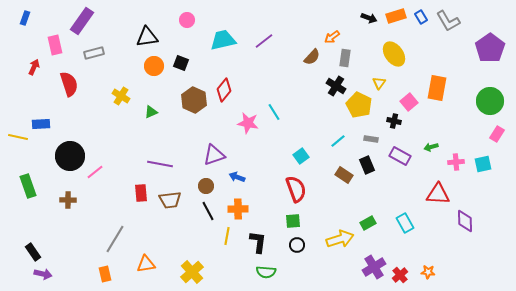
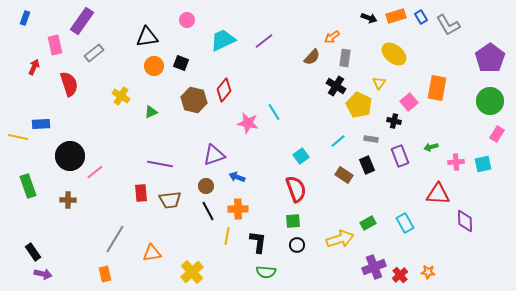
gray L-shape at (448, 21): moved 4 px down
cyan trapezoid at (223, 40): rotated 12 degrees counterclockwise
purple pentagon at (490, 48): moved 10 px down
gray rectangle at (94, 53): rotated 24 degrees counterclockwise
yellow ellipse at (394, 54): rotated 15 degrees counterclockwise
brown hexagon at (194, 100): rotated 10 degrees counterclockwise
purple rectangle at (400, 156): rotated 40 degrees clockwise
orange triangle at (146, 264): moved 6 px right, 11 px up
purple cross at (374, 267): rotated 10 degrees clockwise
